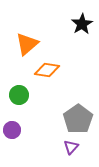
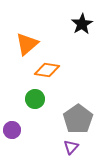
green circle: moved 16 px right, 4 px down
